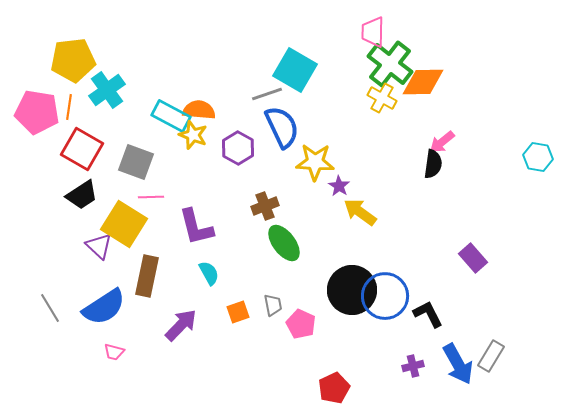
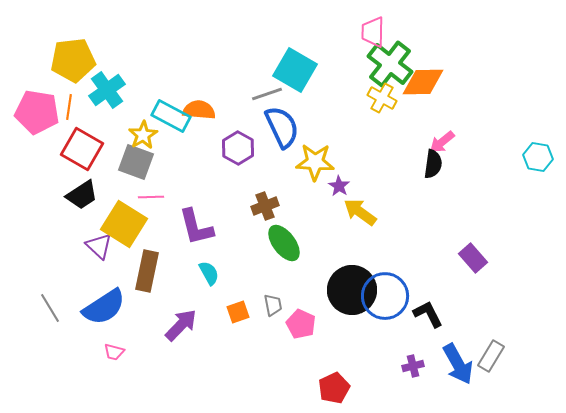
yellow star at (193, 135): moved 50 px left; rotated 20 degrees clockwise
brown rectangle at (147, 276): moved 5 px up
